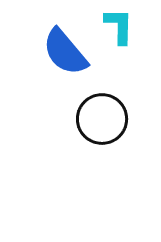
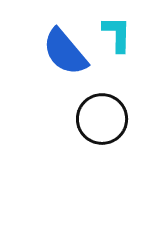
cyan L-shape: moved 2 px left, 8 px down
